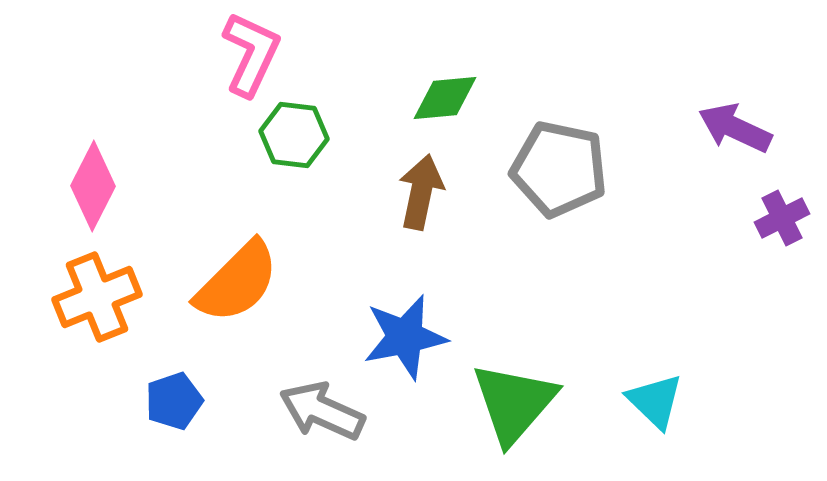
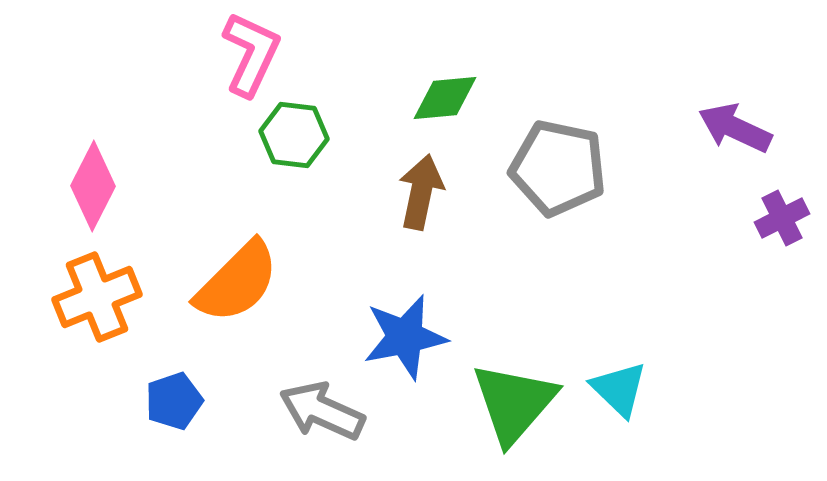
gray pentagon: moved 1 px left, 1 px up
cyan triangle: moved 36 px left, 12 px up
